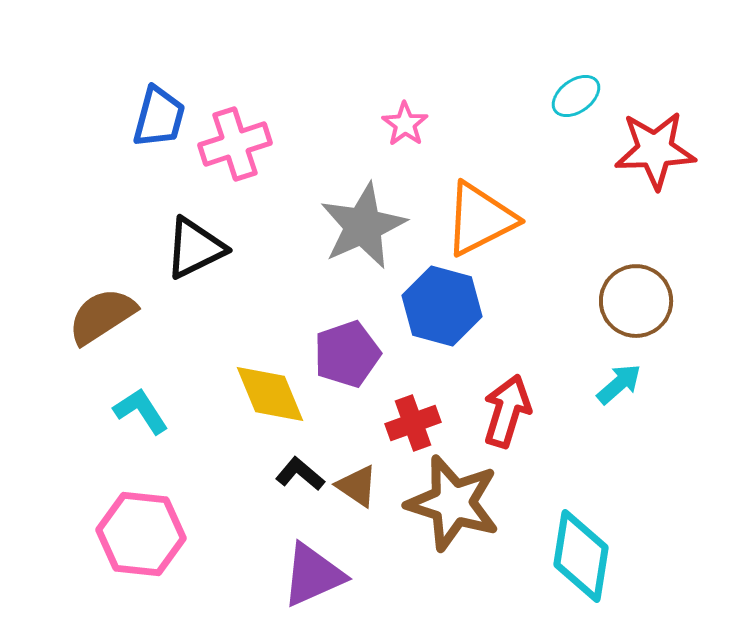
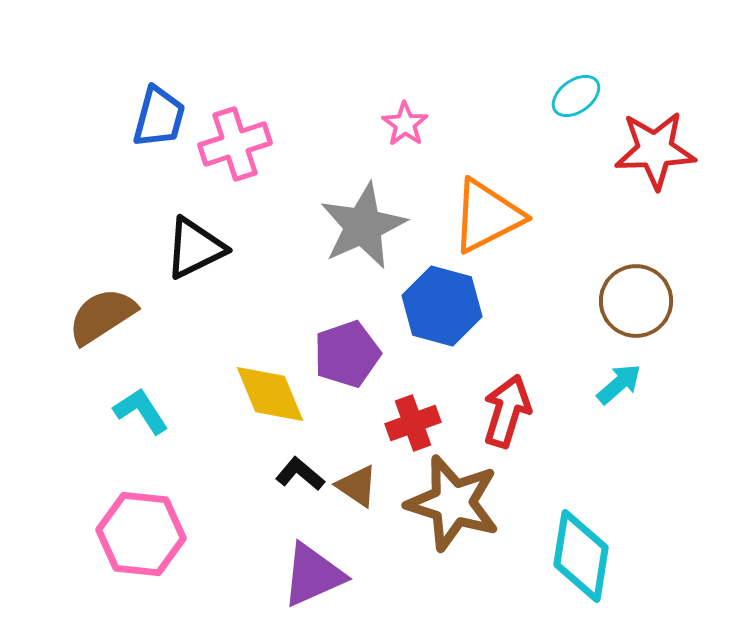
orange triangle: moved 7 px right, 3 px up
